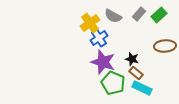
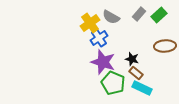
gray semicircle: moved 2 px left, 1 px down
